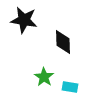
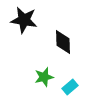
green star: rotated 24 degrees clockwise
cyan rectangle: rotated 49 degrees counterclockwise
